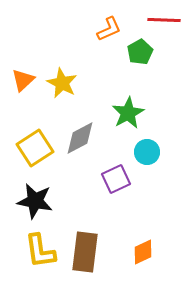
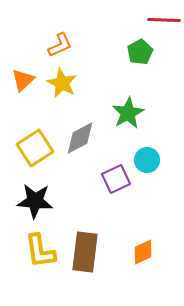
orange L-shape: moved 49 px left, 16 px down
cyan circle: moved 8 px down
black star: rotated 6 degrees counterclockwise
